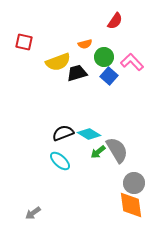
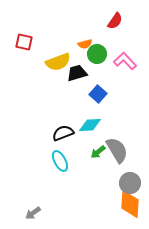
green circle: moved 7 px left, 3 px up
pink L-shape: moved 7 px left, 1 px up
blue square: moved 11 px left, 18 px down
cyan diamond: moved 1 px right, 9 px up; rotated 35 degrees counterclockwise
cyan ellipse: rotated 20 degrees clockwise
gray circle: moved 4 px left
orange diamond: moved 1 px left, 1 px up; rotated 12 degrees clockwise
